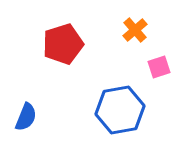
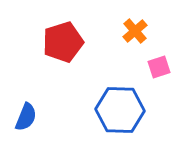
orange cross: moved 1 px down
red pentagon: moved 2 px up
blue hexagon: rotated 12 degrees clockwise
